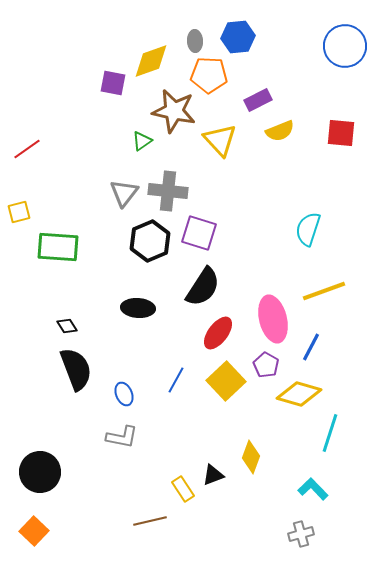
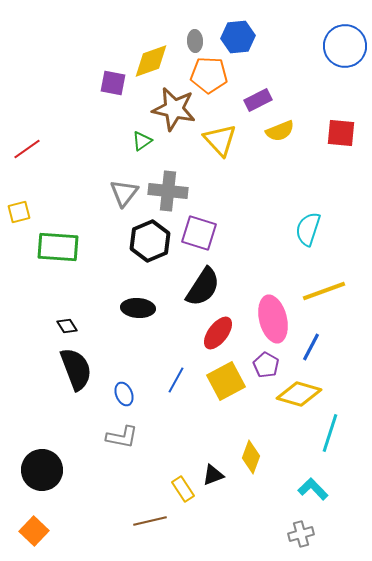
brown star at (174, 111): moved 2 px up
yellow square at (226, 381): rotated 15 degrees clockwise
black circle at (40, 472): moved 2 px right, 2 px up
